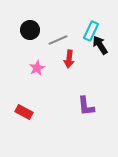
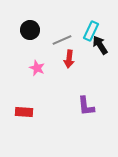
gray line: moved 4 px right
pink star: rotated 21 degrees counterclockwise
red rectangle: rotated 24 degrees counterclockwise
